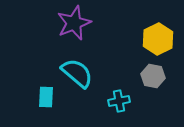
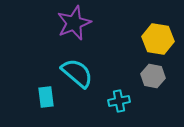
yellow hexagon: rotated 24 degrees counterclockwise
cyan rectangle: rotated 10 degrees counterclockwise
